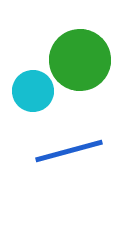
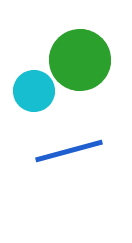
cyan circle: moved 1 px right
